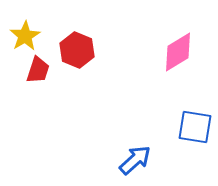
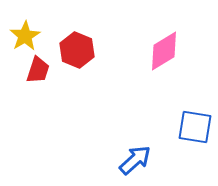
pink diamond: moved 14 px left, 1 px up
